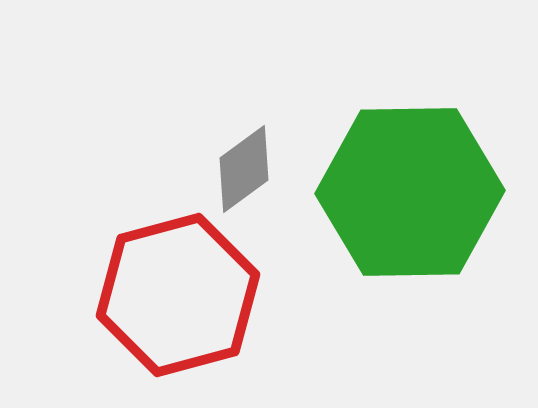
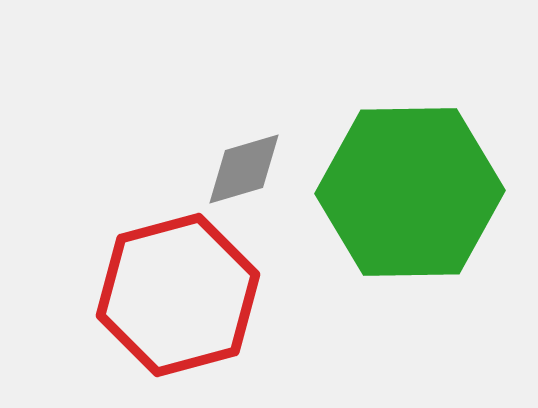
gray diamond: rotated 20 degrees clockwise
